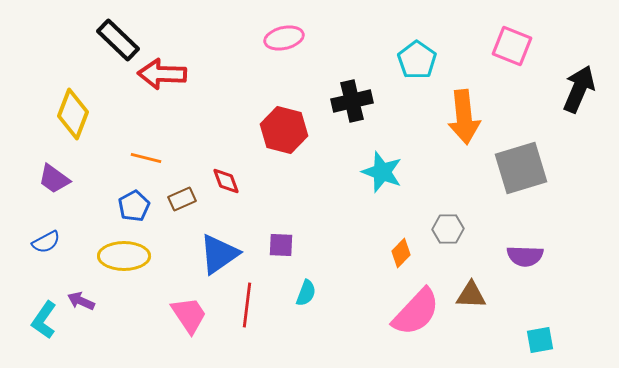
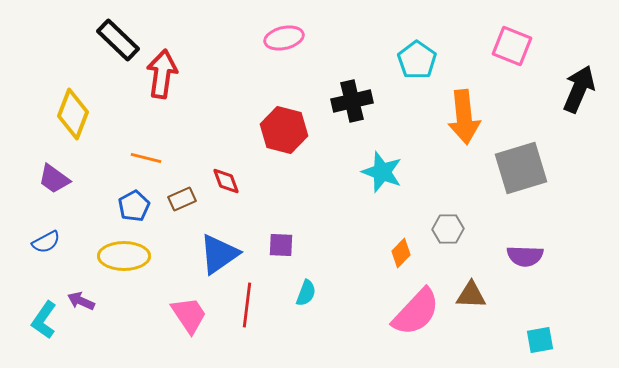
red arrow: rotated 96 degrees clockwise
